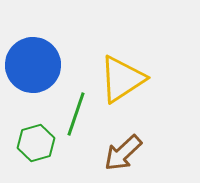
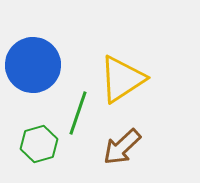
green line: moved 2 px right, 1 px up
green hexagon: moved 3 px right, 1 px down
brown arrow: moved 1 px left, 6 px up
